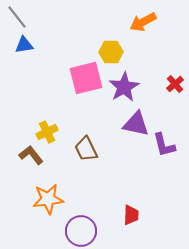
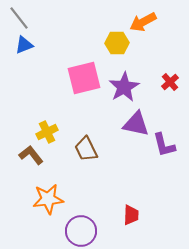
gray line: moved 2 px right, 1 px down
blue triangle: rotated 12 degrees counterclockwise
yellow hexagon: moved 6 px right, 9 px up
pink square: moved 2 px left
red cross: moved 5 px left, 2 px up
